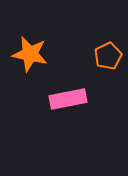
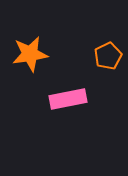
orange star: rotated 21 degrees counterclockwise
